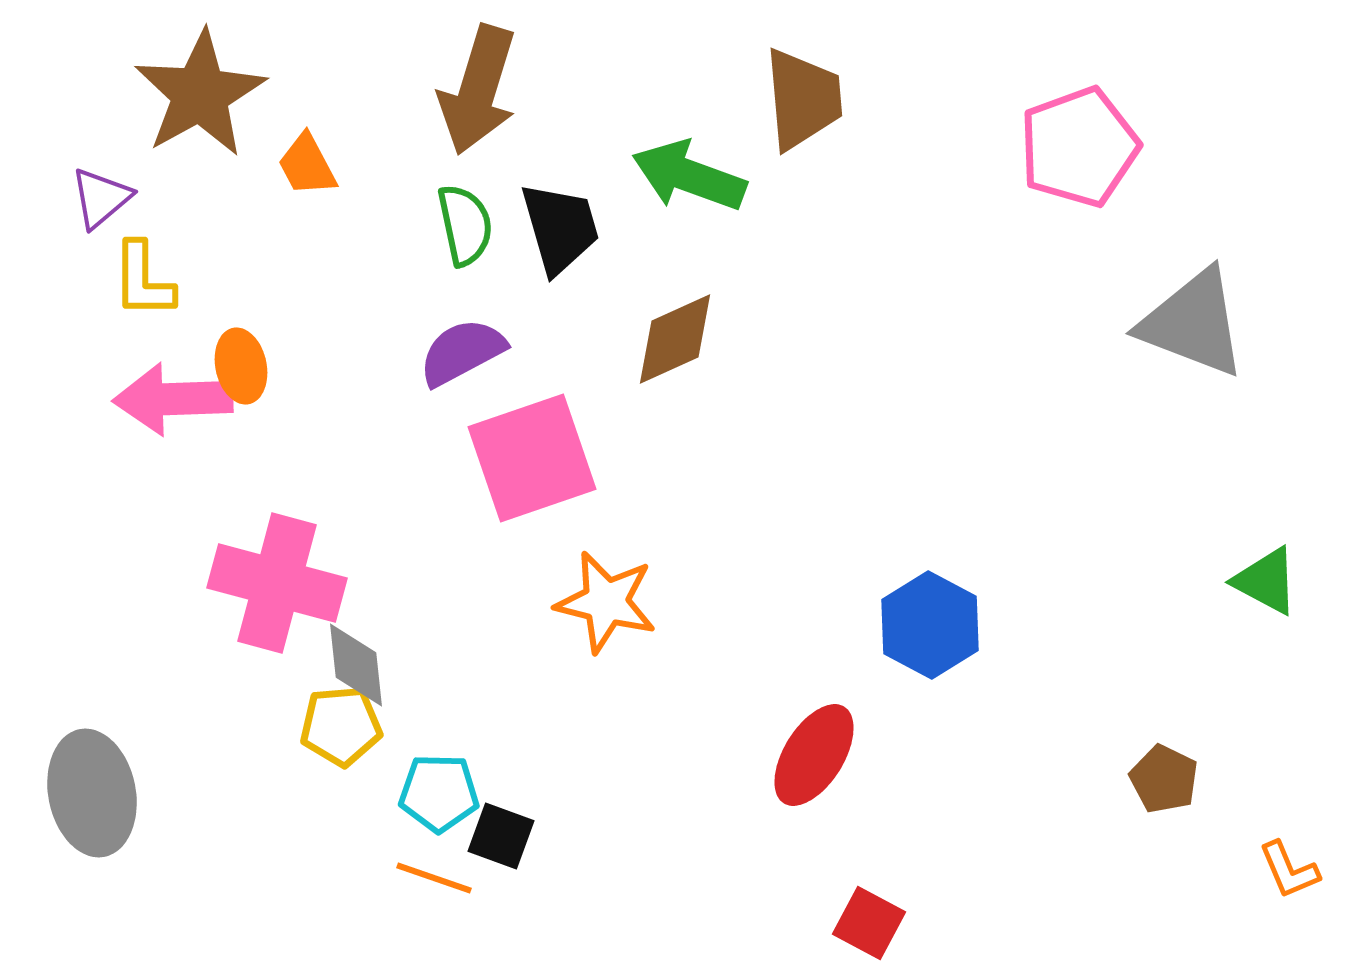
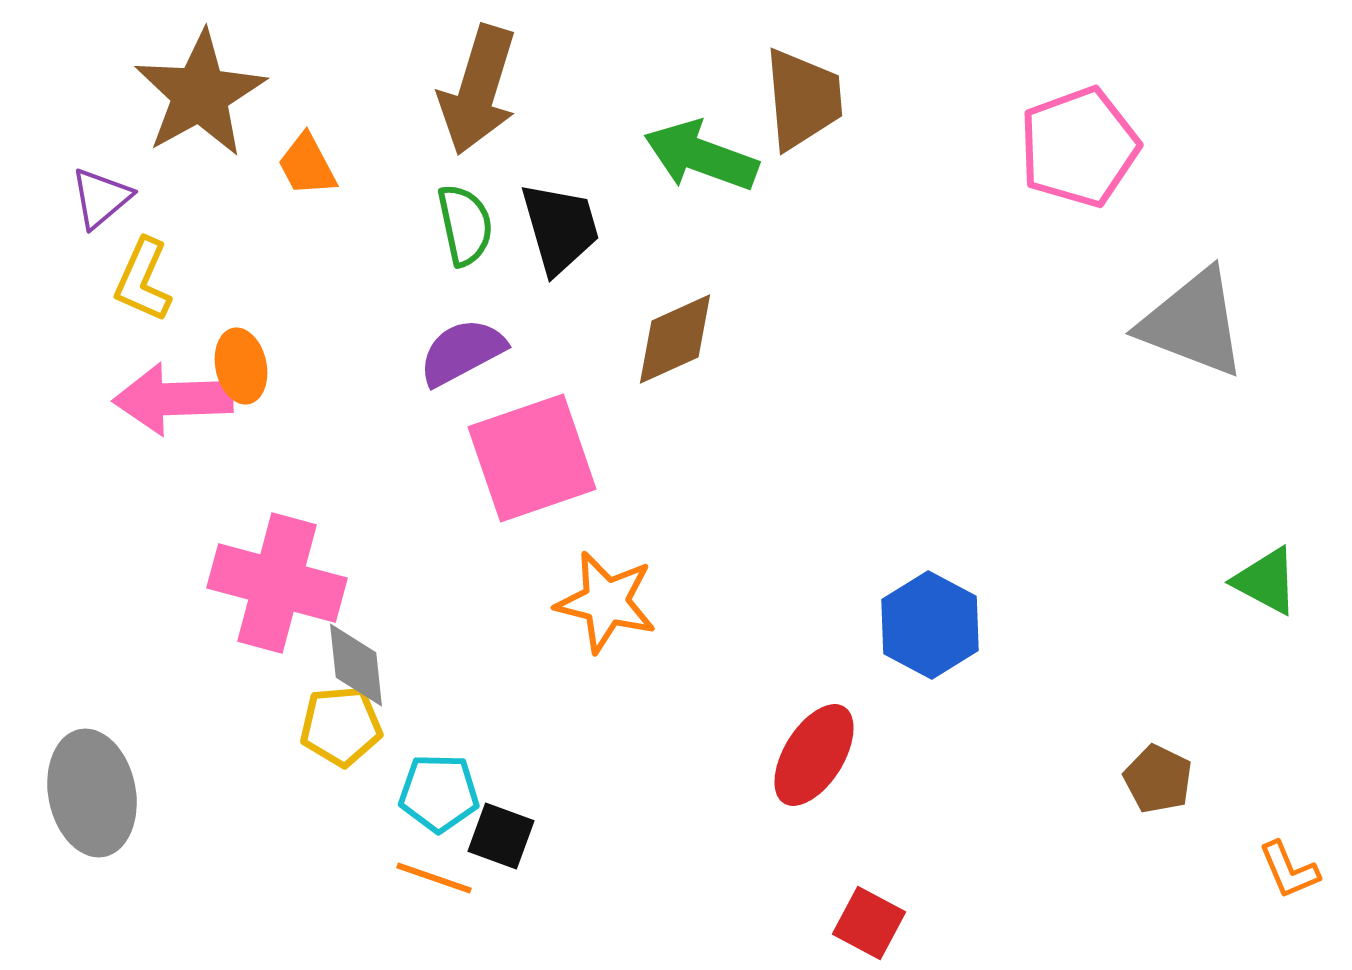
green arrow: moved 12 px right, 20 px up
yellow L-shape: rotated 24 degrees clockwise
brown pentagon: moved 6 px left
